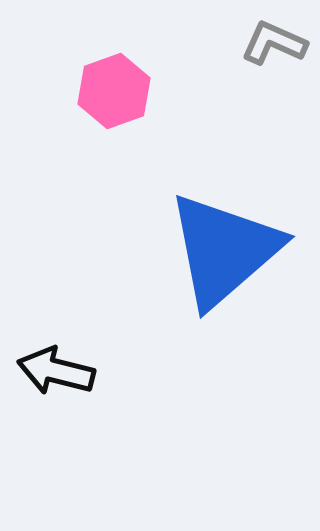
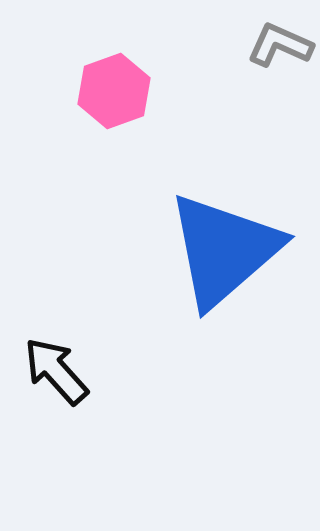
gray L-shape: moved 6 px right, 2 px down
black arrow: rotated 34 degrees clockwise
